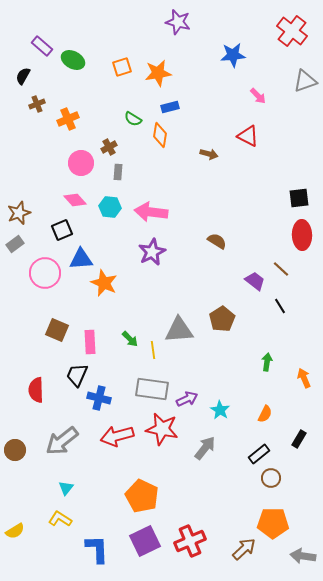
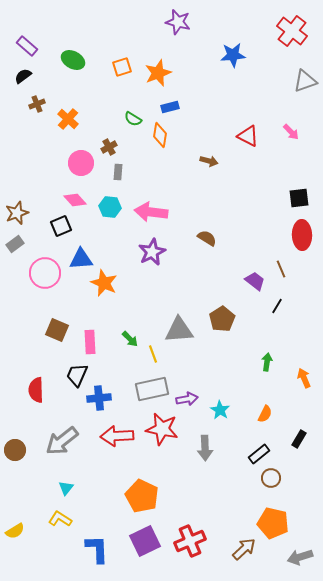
purple rectangle at (42, 46): moved 15 px left
orange star at (158, 73): rotated 12 degrees counterclockwise
black semicircle at (23, 76): rotated 24 degrees clockwise
pink arrow at (258, 96): moved 33 px right, 36 px down
orange cross at (68, 119): rotated 25 degrees counterclockwise
brown arrow at (209, 154): moved 7 px down
brown star at (19, 213): moved 2 px left
black square at (62, 230): moved 1 px left, 4 px up
brown semicircle at (217, 241): moved 10 px left, 3 px up
brown line at (281, 269): rotated 24 degrees clockwise
black line at (280, 306): moved 3 px left; rotated 63 degrees clockwise
yellow line at (153, 350): moved 4 px down; rotated 12 degrees counterclockwise
gray rectangle at (152, 389): rotated 20 degrees counterclockwise
blue cross at (99, 398): rotated 20 degrees counterclockwise
purple arrow at (187, 399): rotated 15 degrees clockwise
red arrow at (117, 436): rotated 12 degrees clockwise
gray arrow at (205, 448): rotated 140 degrees clockwise
orange pentagon at (273, 523): rotated 12 degrees clockwise
gray arrow at (303, 556): moved 3 px left, 1 px down; rotated 25 degrees counterclockwise
